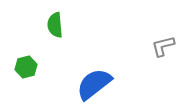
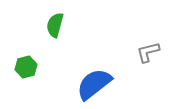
green semicircle: rotated 20 degrees clockwise
gray L-shape: moved 15 px left, 6 px down
